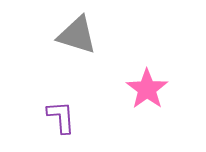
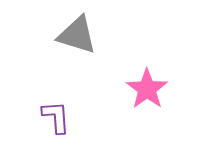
purple L-shape: moved 5 px left
